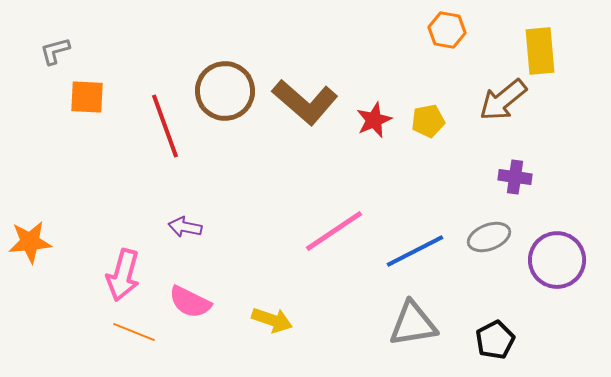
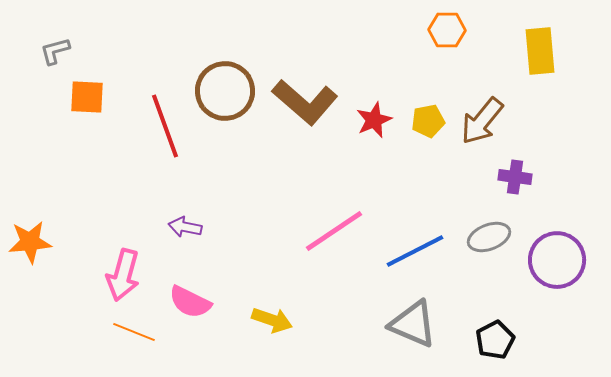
orange hexagon: rotated 9 degrees counterclockwise
brown arrow: moved 21 px left, 21 px down; rotated 12 degrees counterclockwise
gray triangle: rotated 32 degrees clockwise
